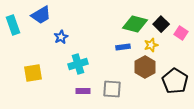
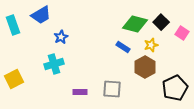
black square: moved 2 px up
pink square: moved 1 px right
blue rectangle: rotated 40 degrees clockwise
cyan cross: moved 24 px left
yellow square: moved 19 px left, 6 px down; rotated 18 degrees counterclockwise
black pentagon: moved 7 px down; rotated 15 degrees clockwise
purple rectangle: moved 3 px left, 1 px down
